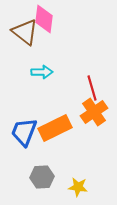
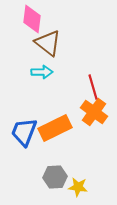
pink diamond: moved 12 px left
brown triangle: moved 23 px right, 11 px down
red line: moved 1 px right, 1 px up
orange cross: rotated 20 degrees counterclockwise
gray hexagon: moved 13 px right
